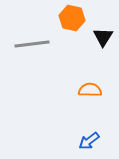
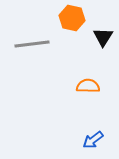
orange semicircle: moved 2 px left, 4 px up
blue arrow: moved 4 px right, 1 px up
